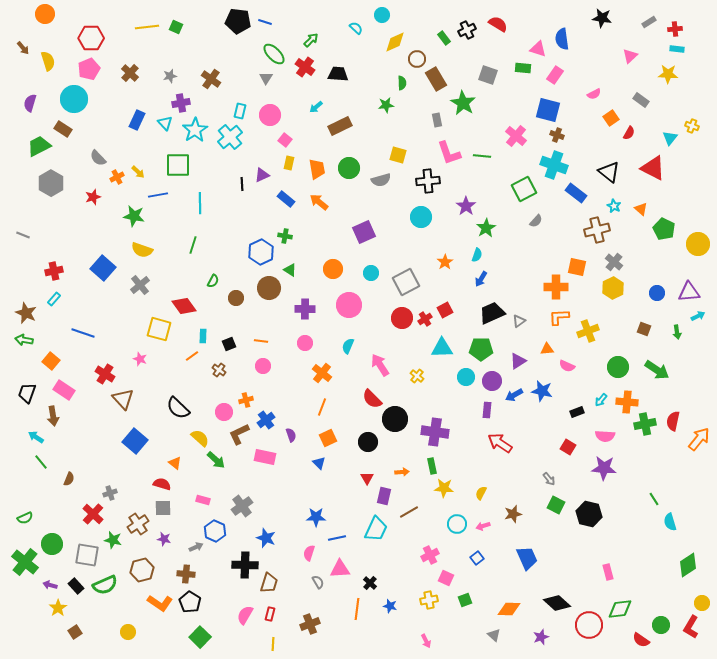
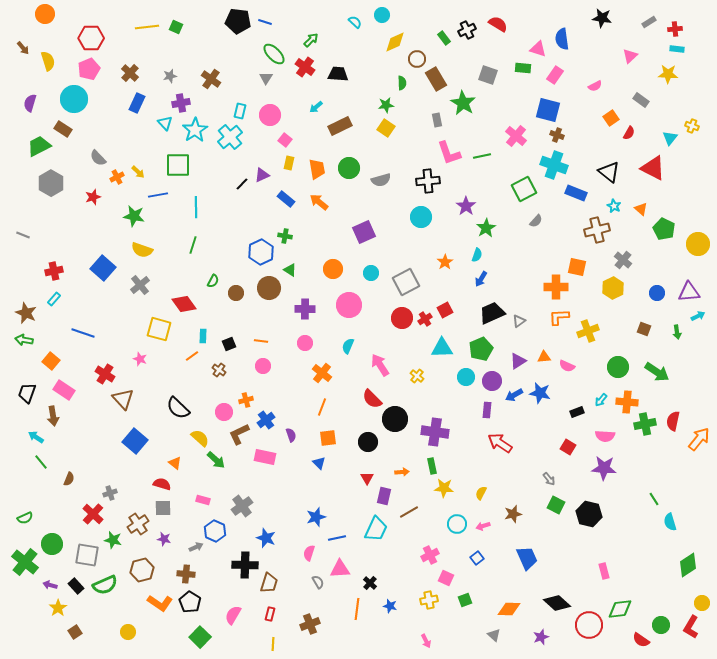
cyan semicircle at (356, 28): moved 1 px left, 6 px up
pink semicircle at (594, 94): moved 1 px right, 8 px up
blue rectangle at (137, 120): moved 17 px up
yellow square at (398, 155): moved 12 px left, 27 px up; rotated 18 degrees clockwise
green line at (482, 156): rotated 18 degrees counterclockwise
black line at (242, 184): rotated 48 degrees clockwise
blue rectangle at (576, 193): rotated 15 degrees counterclockwise
cyan line at (200, 203): moved 4 px left, 4 px down
gray cross at (614, 262): moved 9 px right, 2 px up
brown circle at (236, 298): moved 5 px up
red diamond at (184, 306): moved 2 px up
green pentagon at (481, 349): rotated 25 degrees counterclockwise
orange triangle at (547, 349): moved 3 px left, 8 px down
green arrow at (657, 370): moved 2 px down
blue star at (542, 391): moved 2 px left, 2 px down
orange square at (328, 438): rotated 18 degrees clockwise
blue star at (316, 517): rotated 18 degrees counterclockwise
pink rectangle at (608, 572): moved 4 px left, 1 px up
pink semicircle at (245, 615): moved 12 px left
